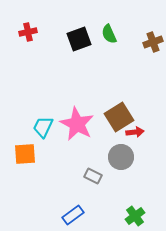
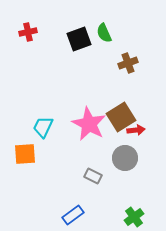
green semicircle: moved 5 px left, 1 px up
brown cross: moved 25 px left, 21 px down
brown square: moved 2 px right
pink star: moved 12 px right
red arrow: moved 1 px right, 2 px up
gray circle: moved 4 px right, 1 px down
green cross: moved 1 px left, 1 px down
